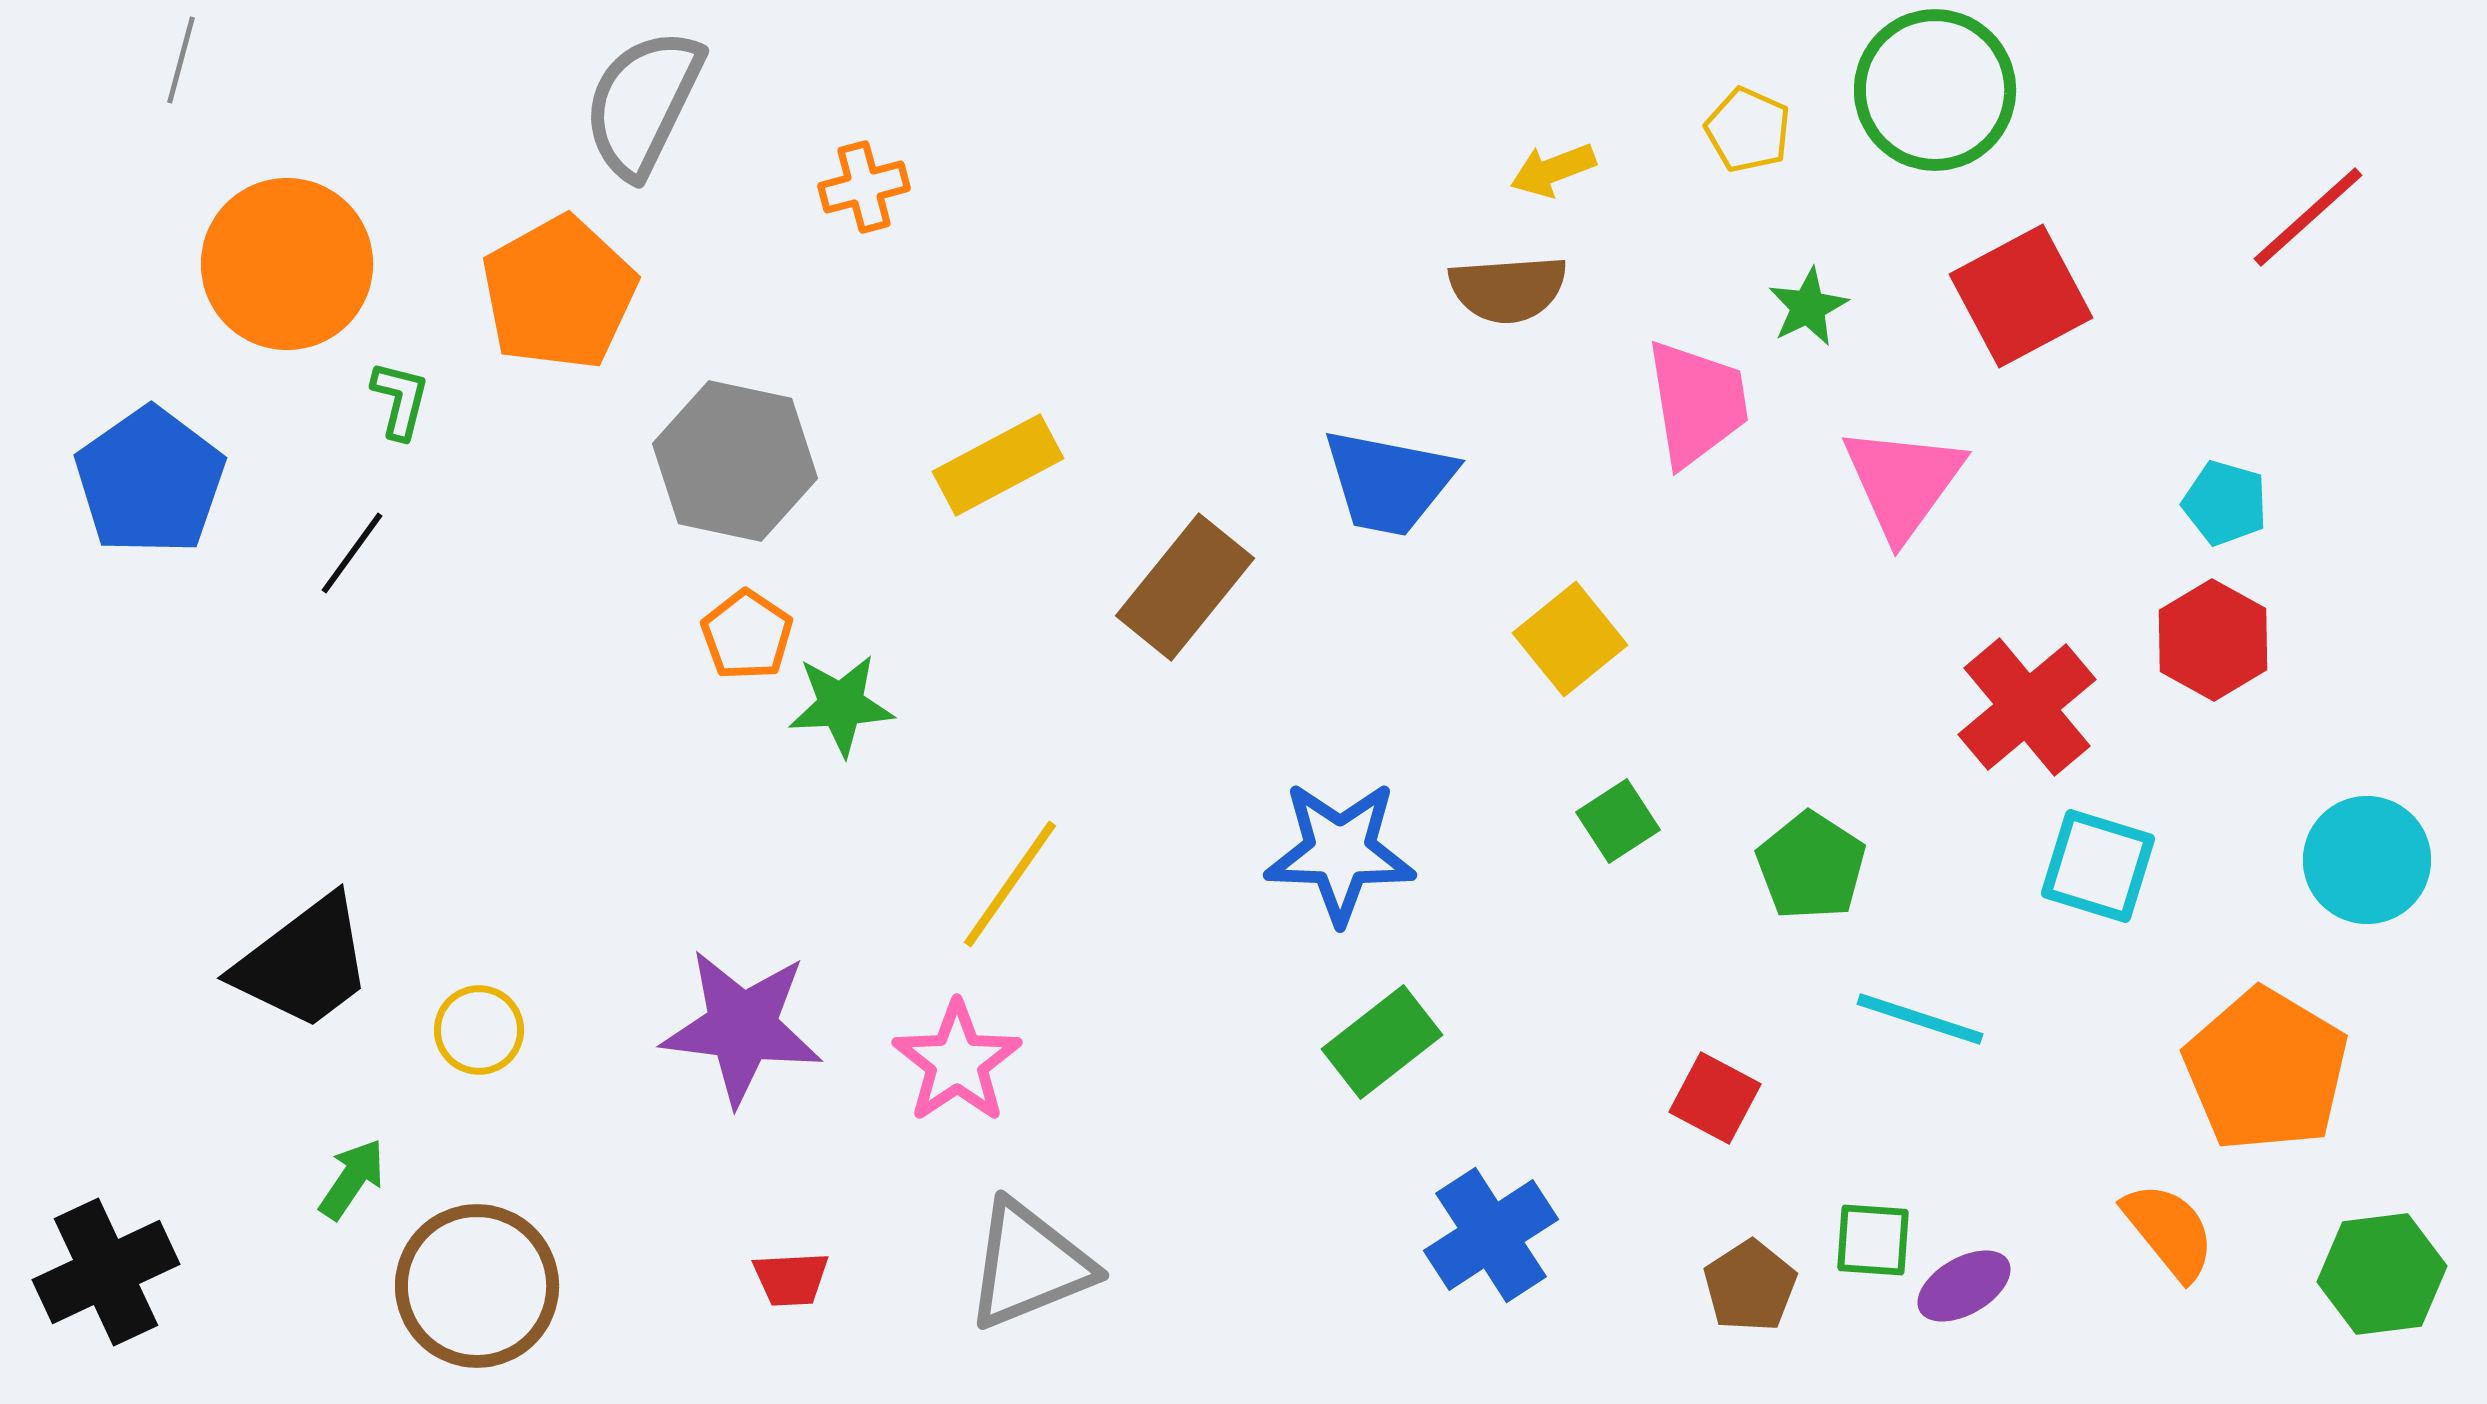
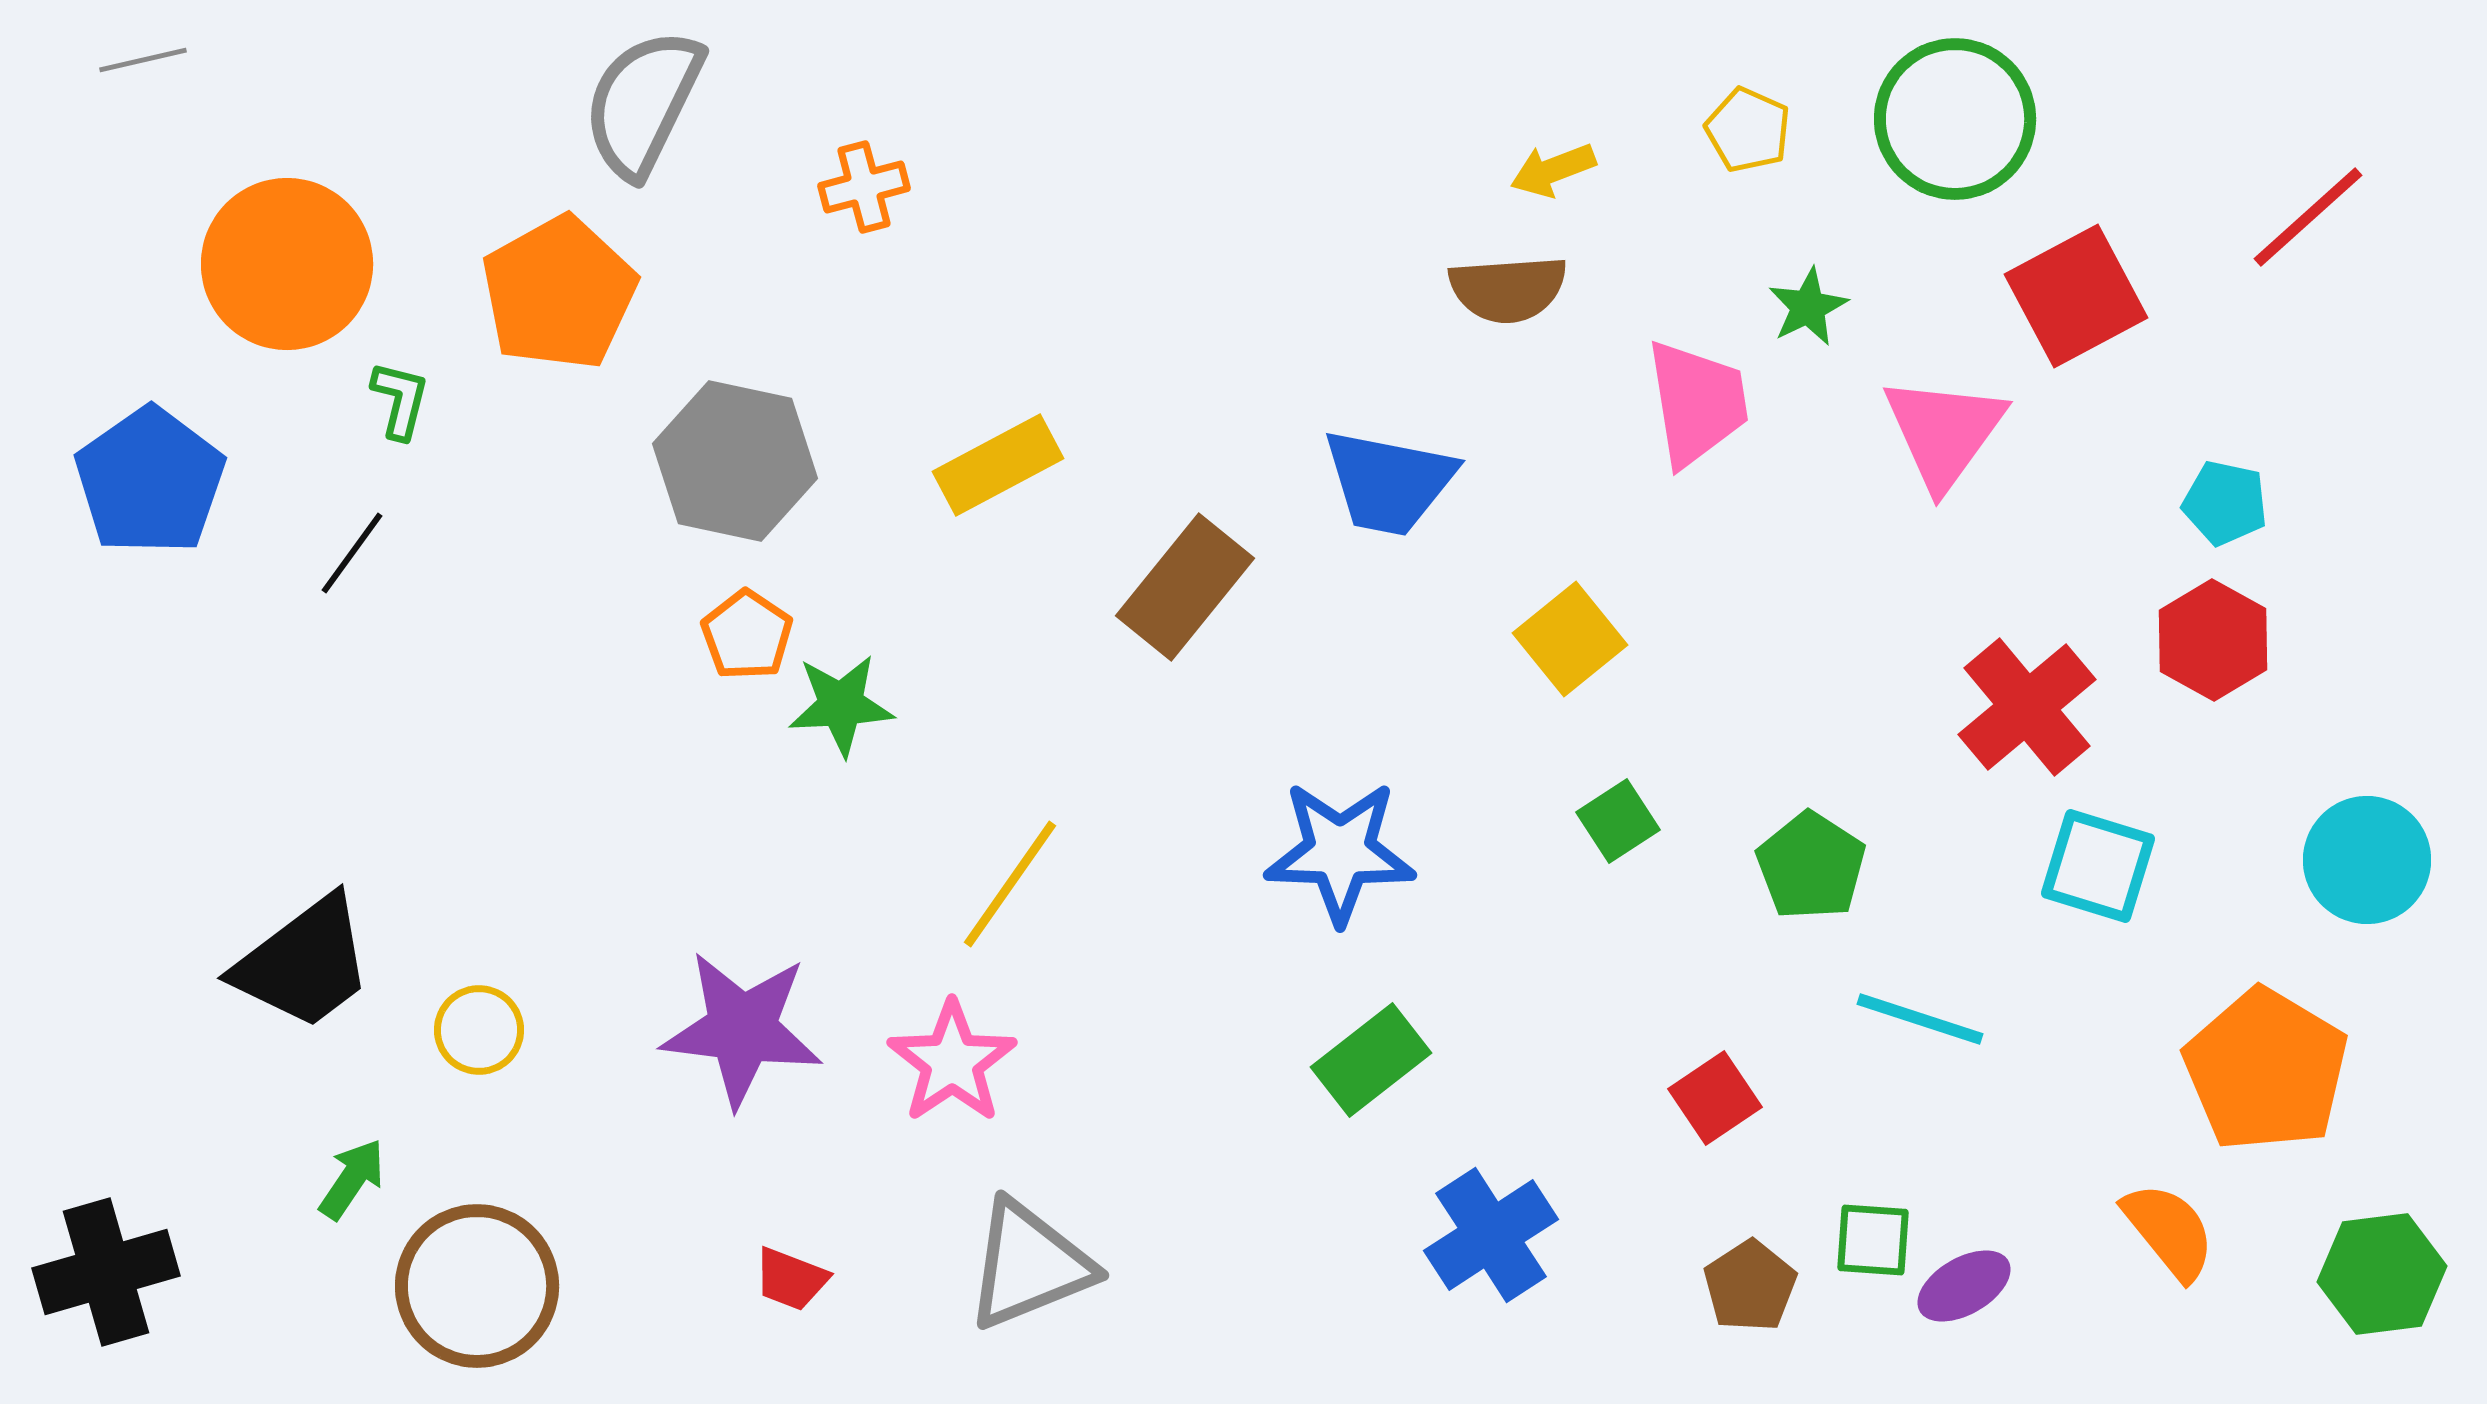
gray line at (181, 60): moved 38 px left; rotated 62 degrees clockwise
green circle at (1935, 90): moved 20 px right, 29 px down
red square at (2021, 296): moved 55 px right
pink triangle at (1903, 482): moved 41 px right, 50 px up
cyan pentagon at (2225, 503): rotated 4 degrees counterclockwise
purple star at (742, 1027): moved 2 px down
green rectangle at (1382, 1042): moved 11 px left, 18 px down
pink star at (957, 1062): moved 5 px left
red square at (1715, 1098): rotated 28 degrees clockwise
black cross at (106, 1272): rotated 9 degrees clockwise
red trapezoid at (791, 1279): rotated 24 degrees clockwise
